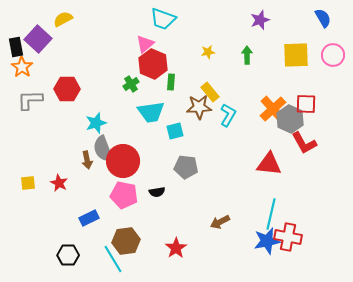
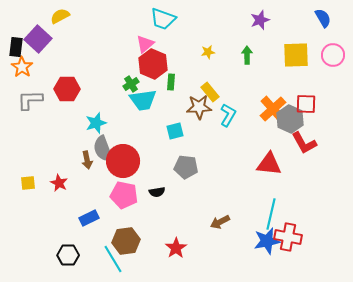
yellow semicircle at (63, 19): moved 3 px left, 3 px up
black rectangle at (16, 47): rotated 18 degrees clockwise
cyan trapezoid at (151, 112): moved 8 px left, 12 px up
